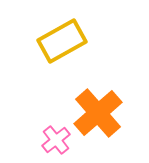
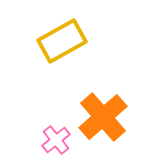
orange cross: moved 5 px right, 4 px down
